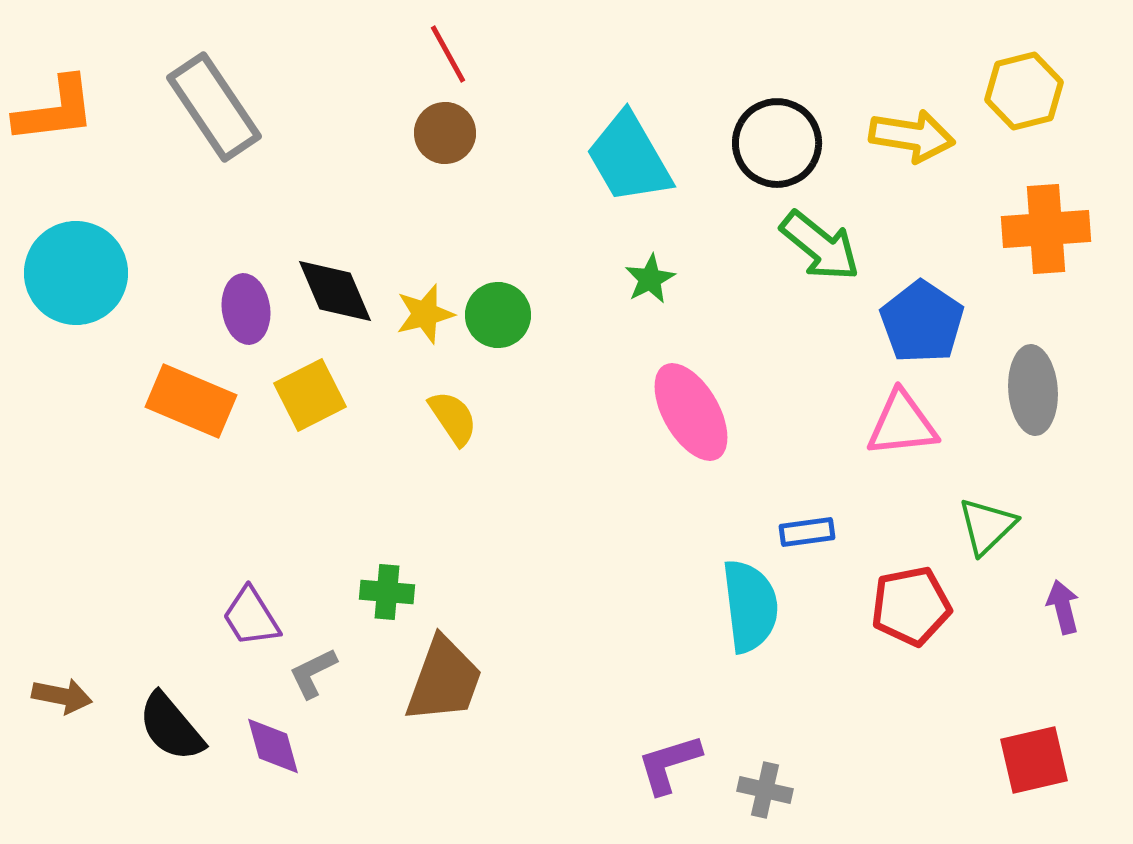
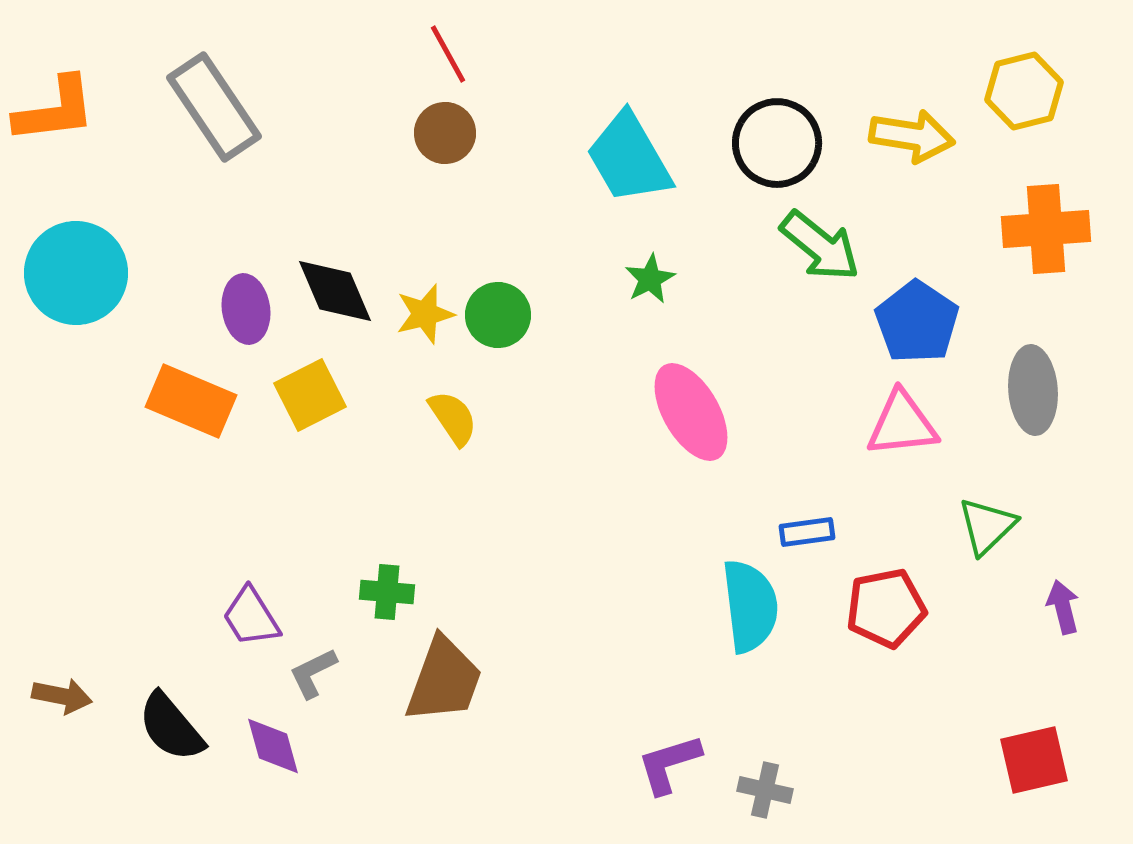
blue pentagon: moved 5 px left
red pentagon: moved 25 px left, 2 px down
